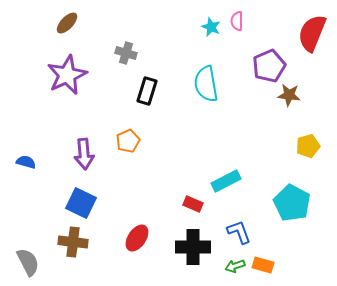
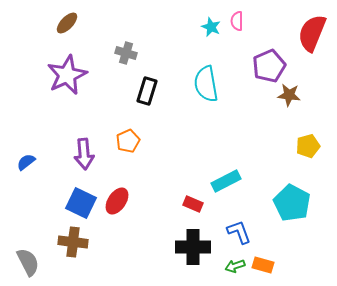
blue semicircle: rotated 54 degrees counterclockwise
red ellipse: moved 20 px left, 37 px up
